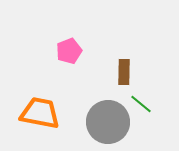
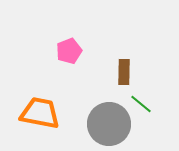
gray circle: moved 1 px right, 2 px down
